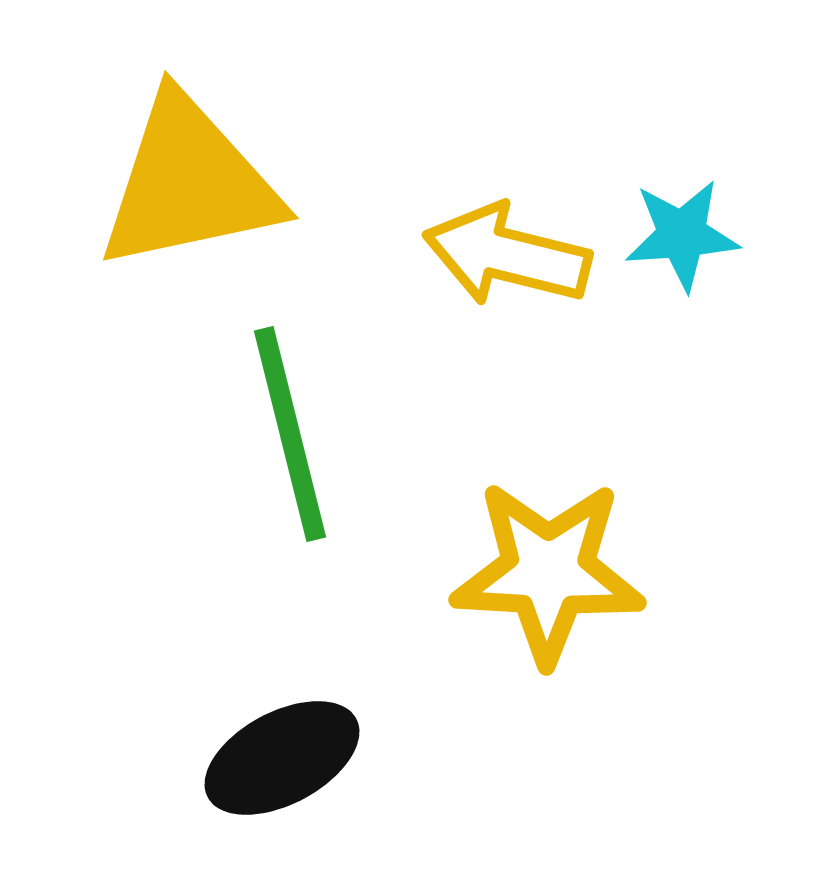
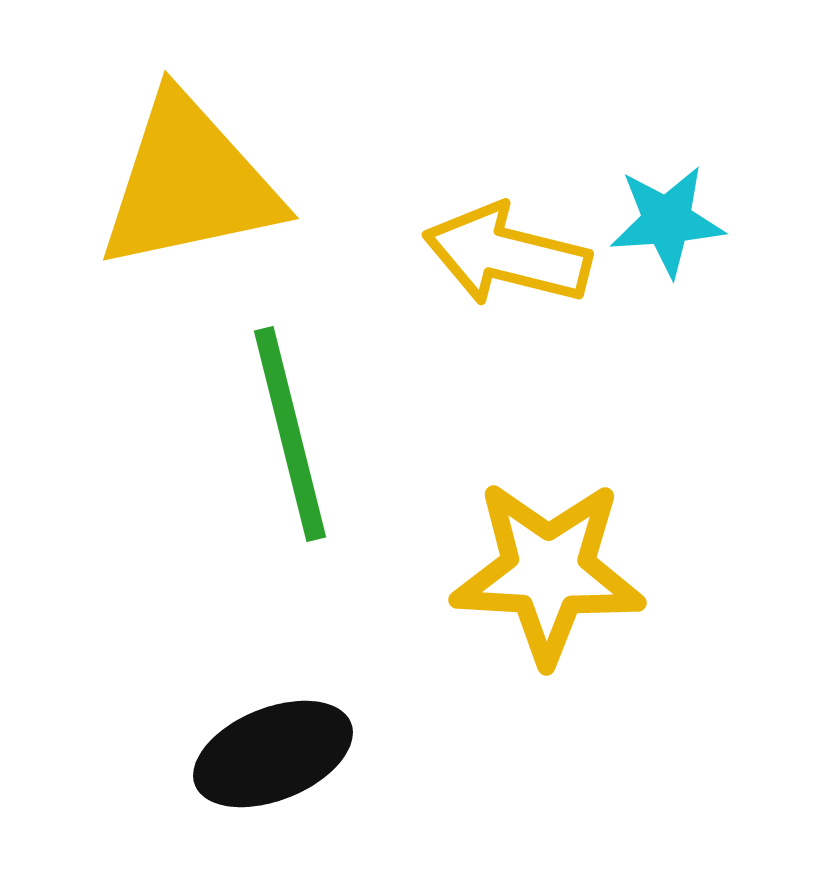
cyan star: moved 15 px left, 14 px up
black ellipse: moved 9 px left, 4 px up; rotated 6 degrees clockwise
